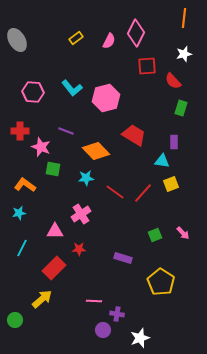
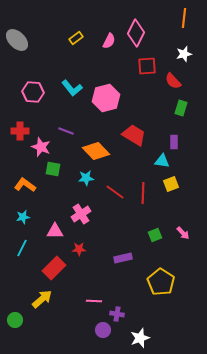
gray ellipse at (17, 40): rotated 15 degrees counterclockwise
red line at (143, 193): rotated 40 degrees counterclockwise
cyan star at (19, 213): moved 4 px right, 4 px down
purple rectangle at (123, 258): rotated 30 degrees counterclockwise
